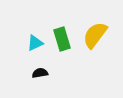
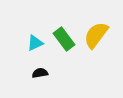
yellow semicircle: moved 1 px right
green rectangle: moved 2 px right; rotated 20 degrees counterclockwise
